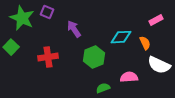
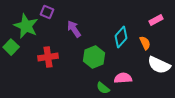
green star: moved 4 px right, 8 px down
cyan diamond: rotated 45 degrees counterclockwise
pink semicircle: moved 6 px left, 1 px down
green semicircle: rotated 120 degrees counterclockwise
